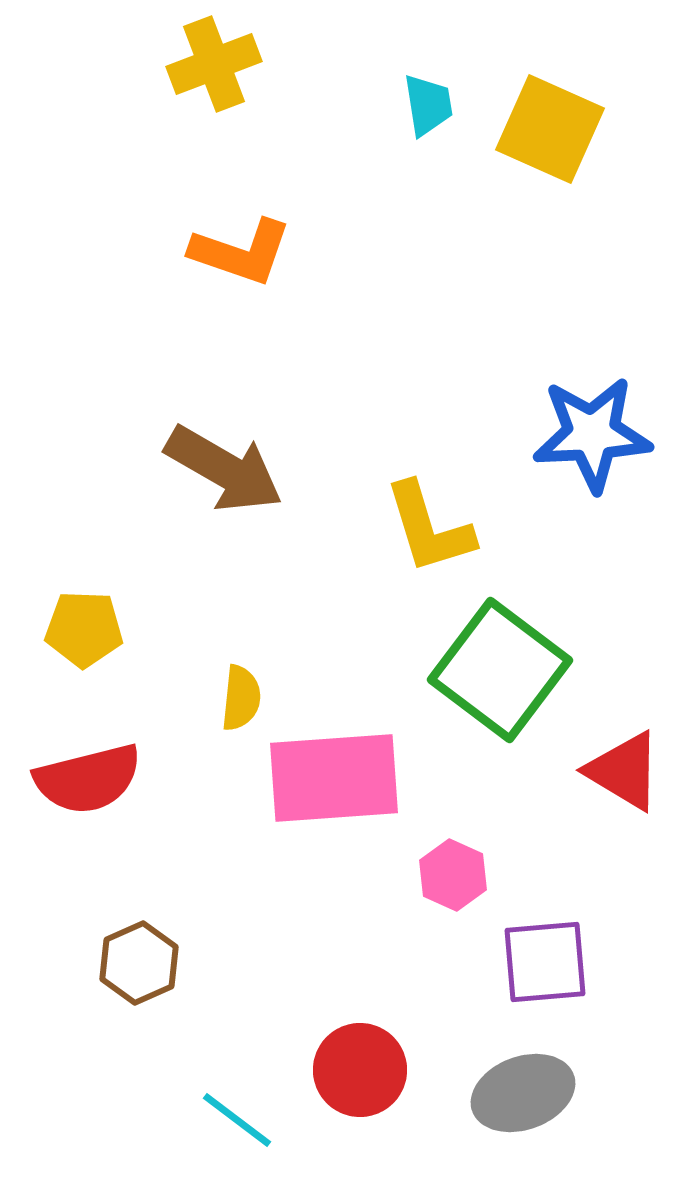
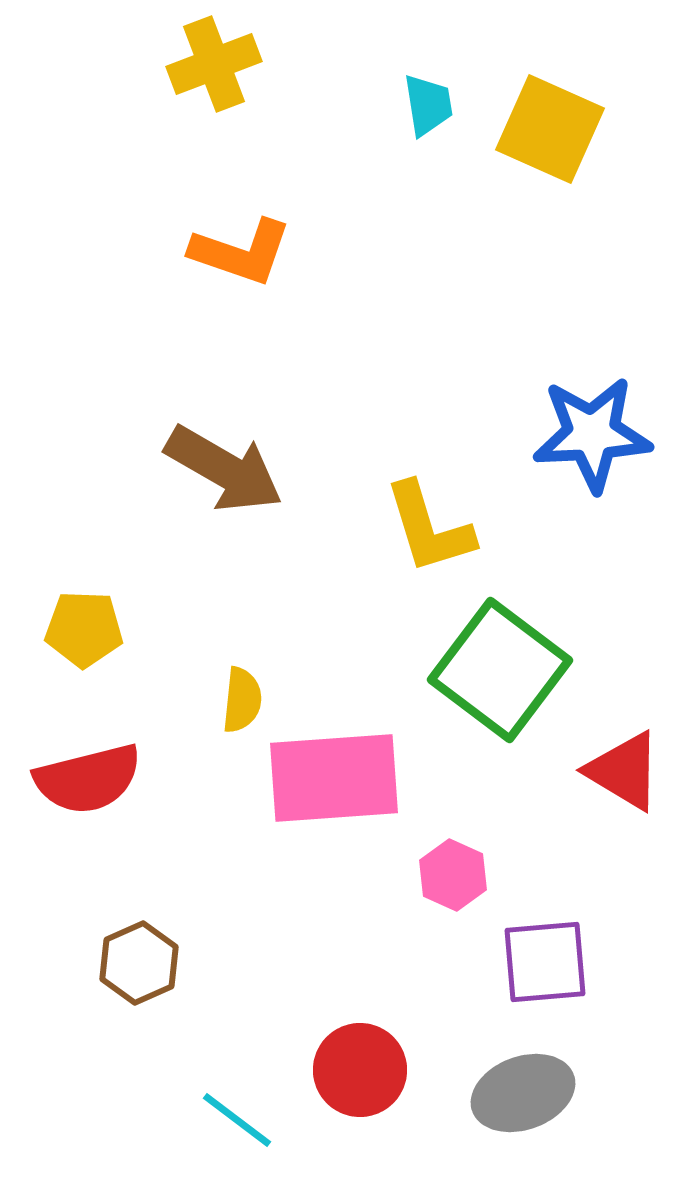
yellow semicircle: moved 1 px right, 2 px down
